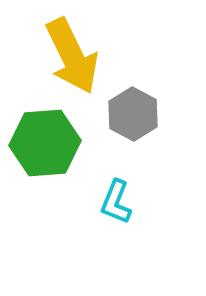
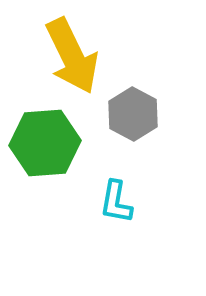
cyan L-shape: rotated 12 degrees counterclockwise
